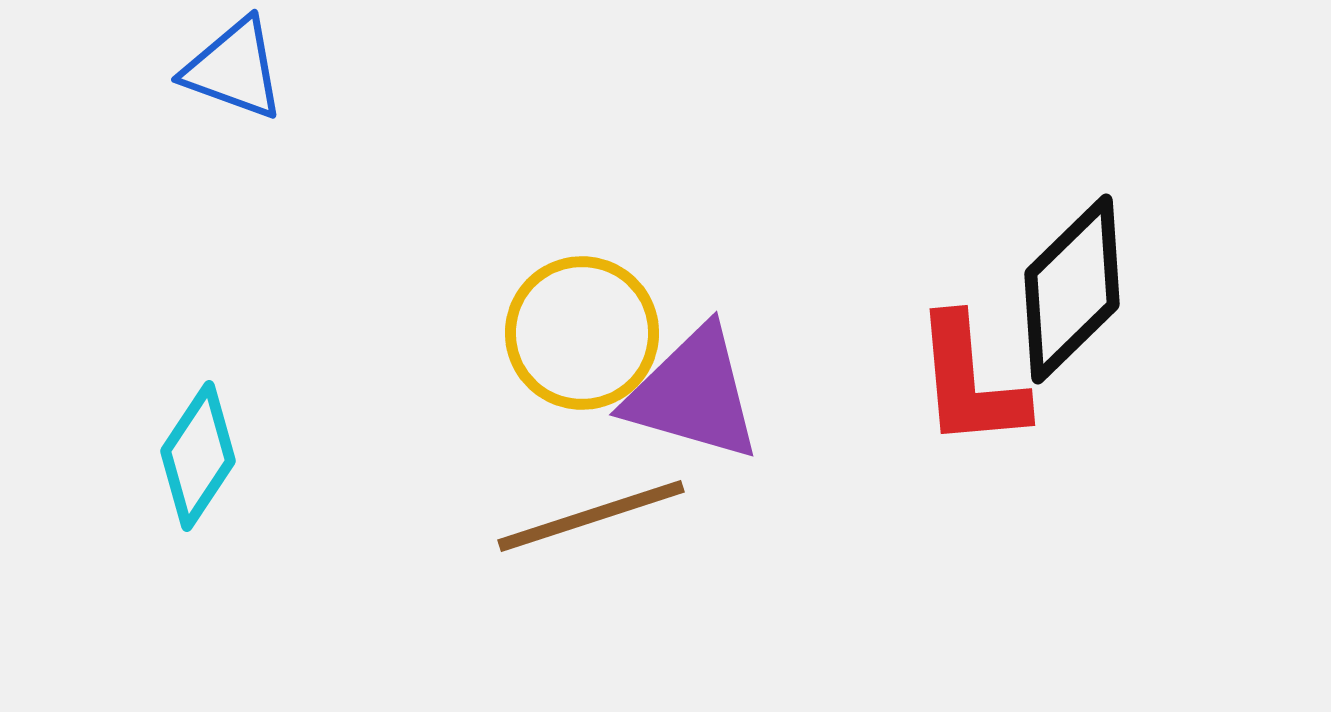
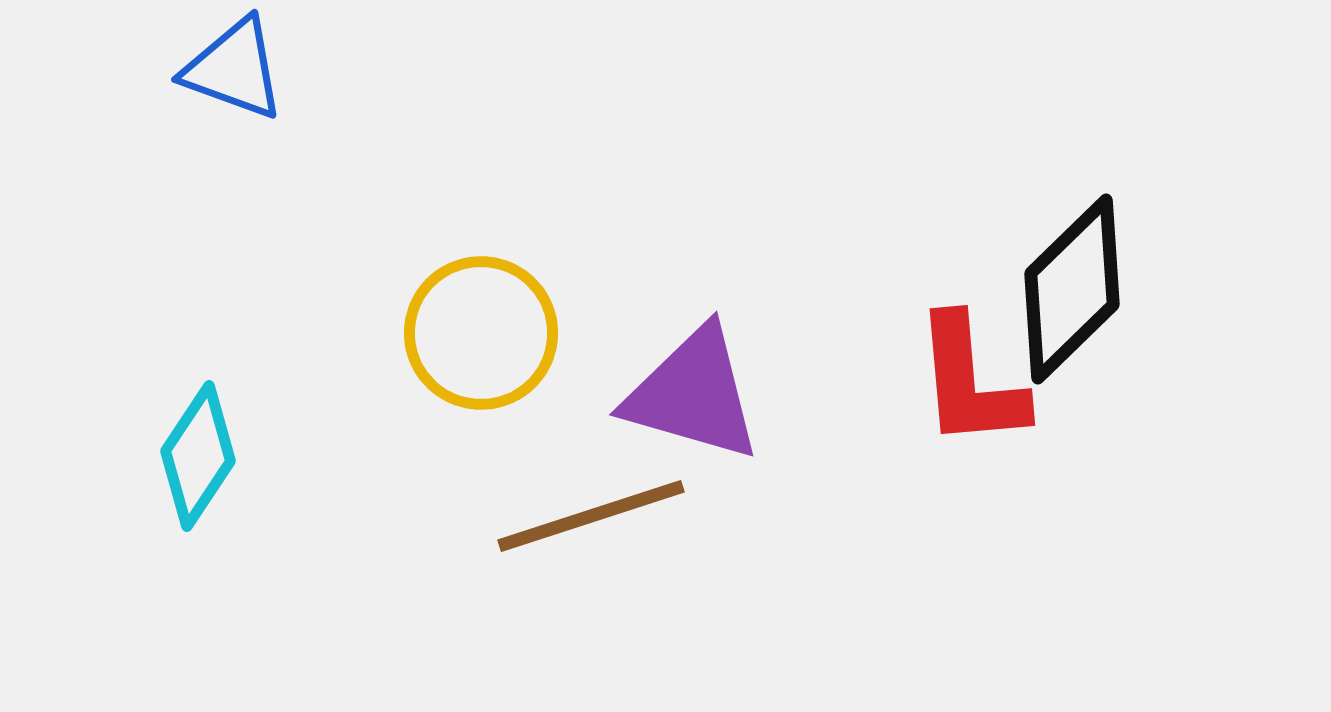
yellow circle: moved 101 px left
